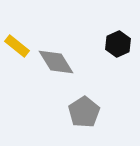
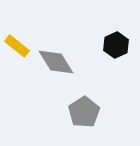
black hexagon: moved 2 px left, 1 px down
